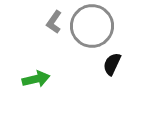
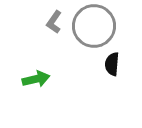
gray circle: moved 2 px right
black semicircle: rotated 20 degrees counterclockwise
